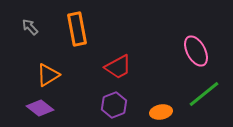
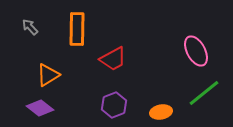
orange rectangle: rotated 12 degrees clockwise
red trapezoid: moved 5 px left, 8 px up
green line: moved 1 px up
